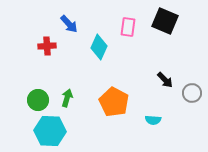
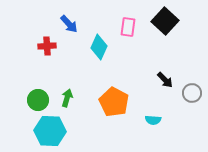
black square: rotated 20 degrees clockwise
